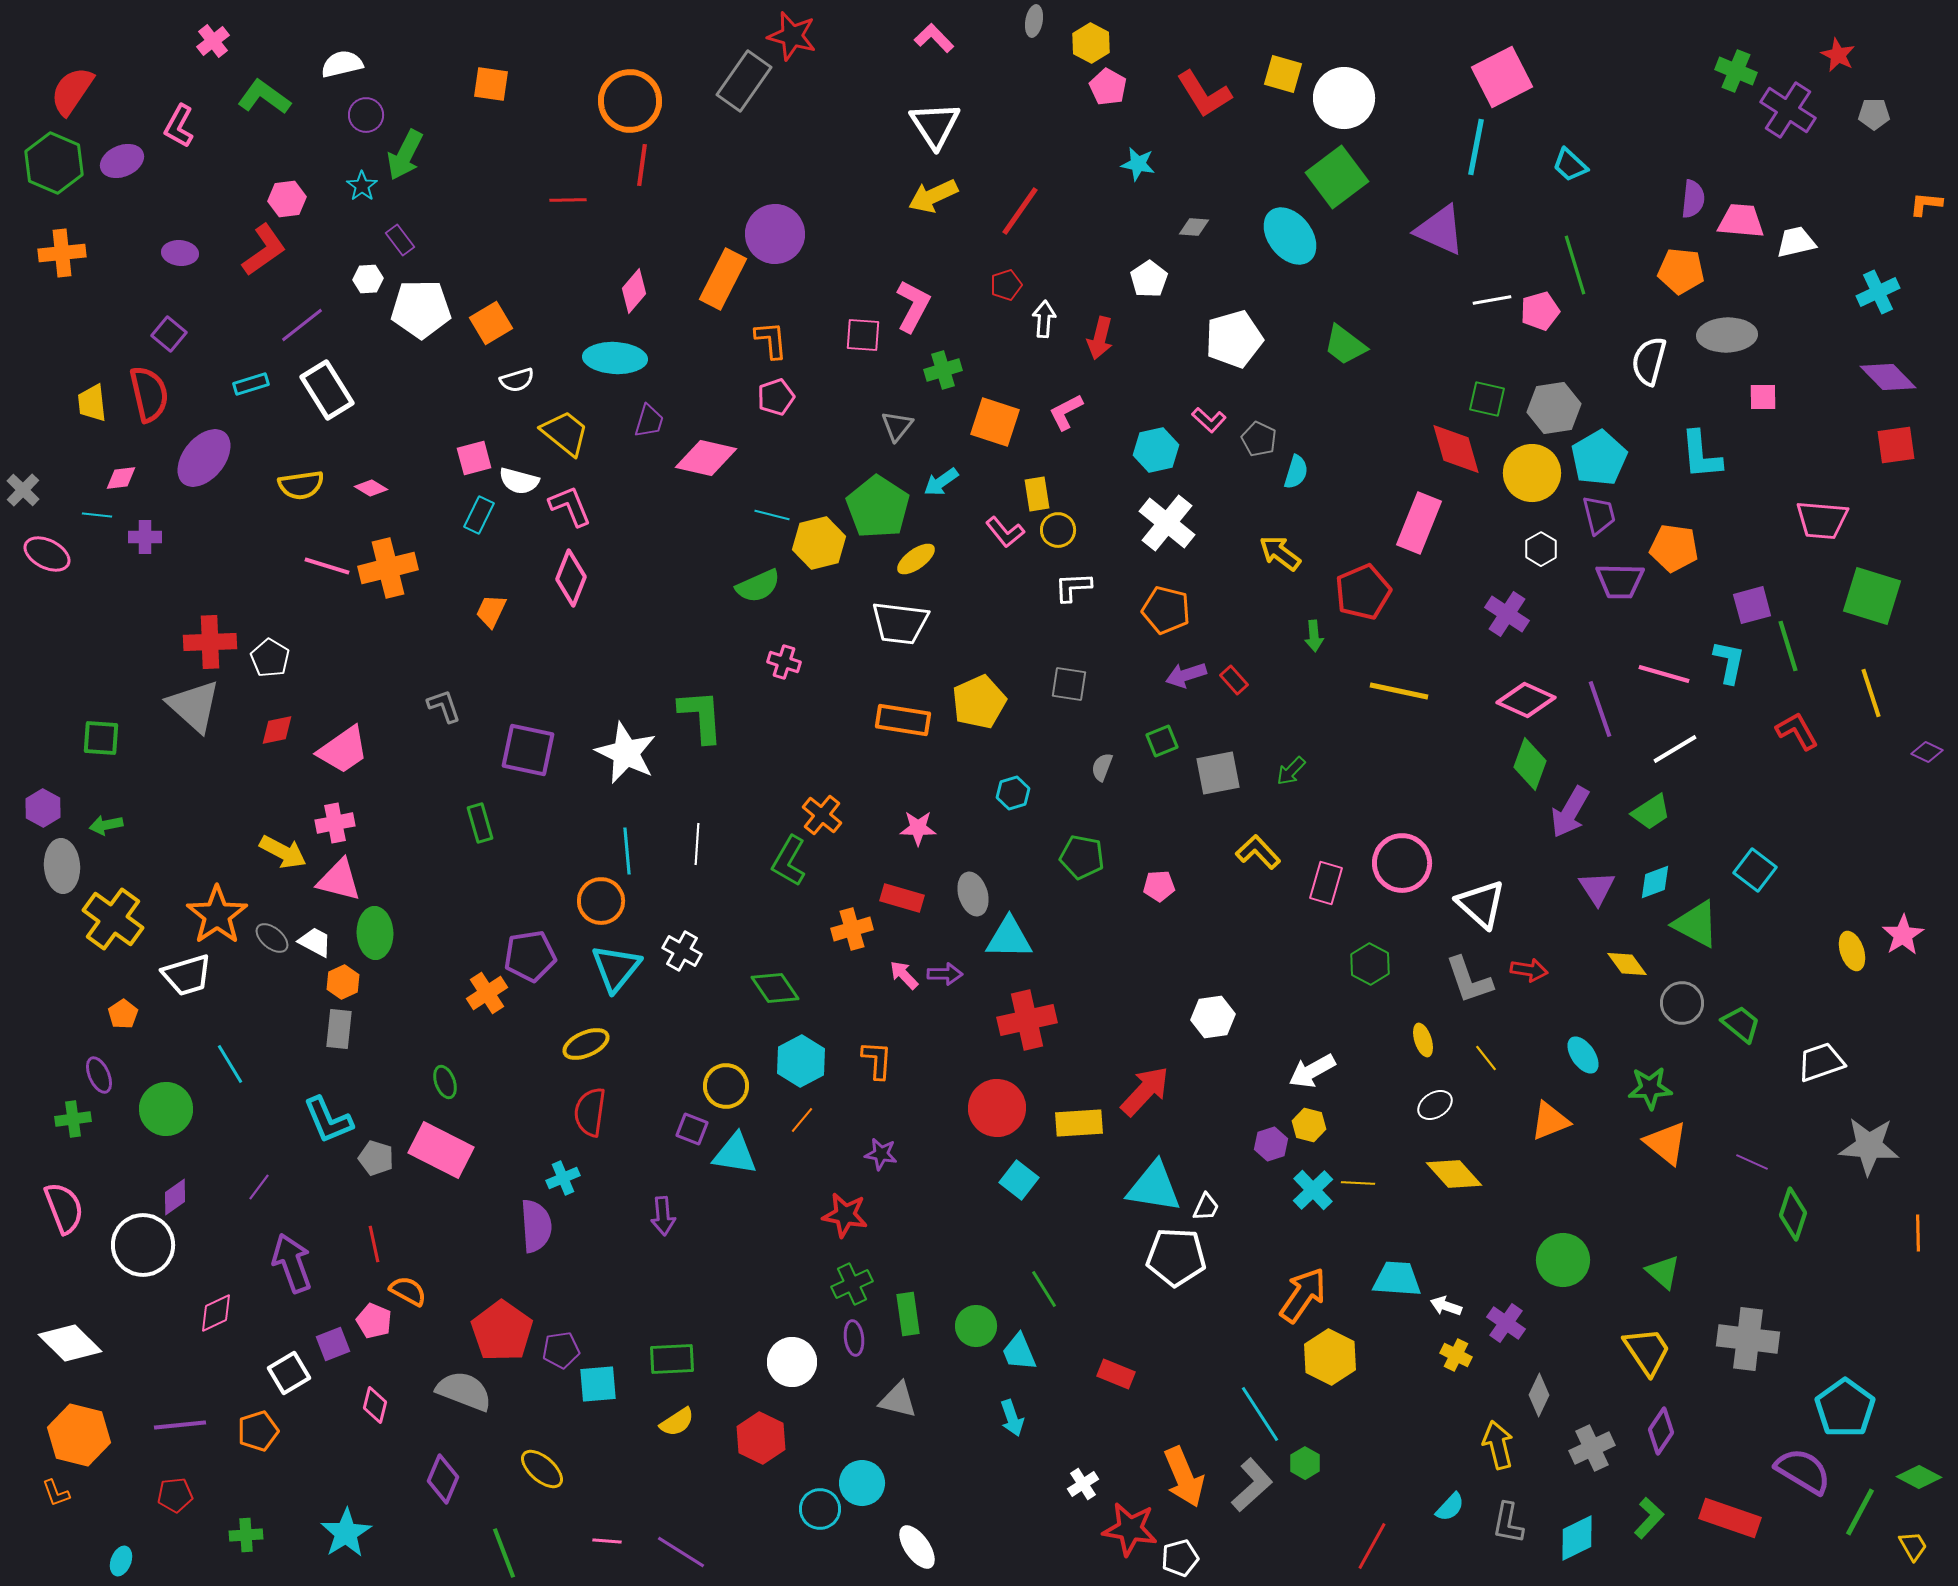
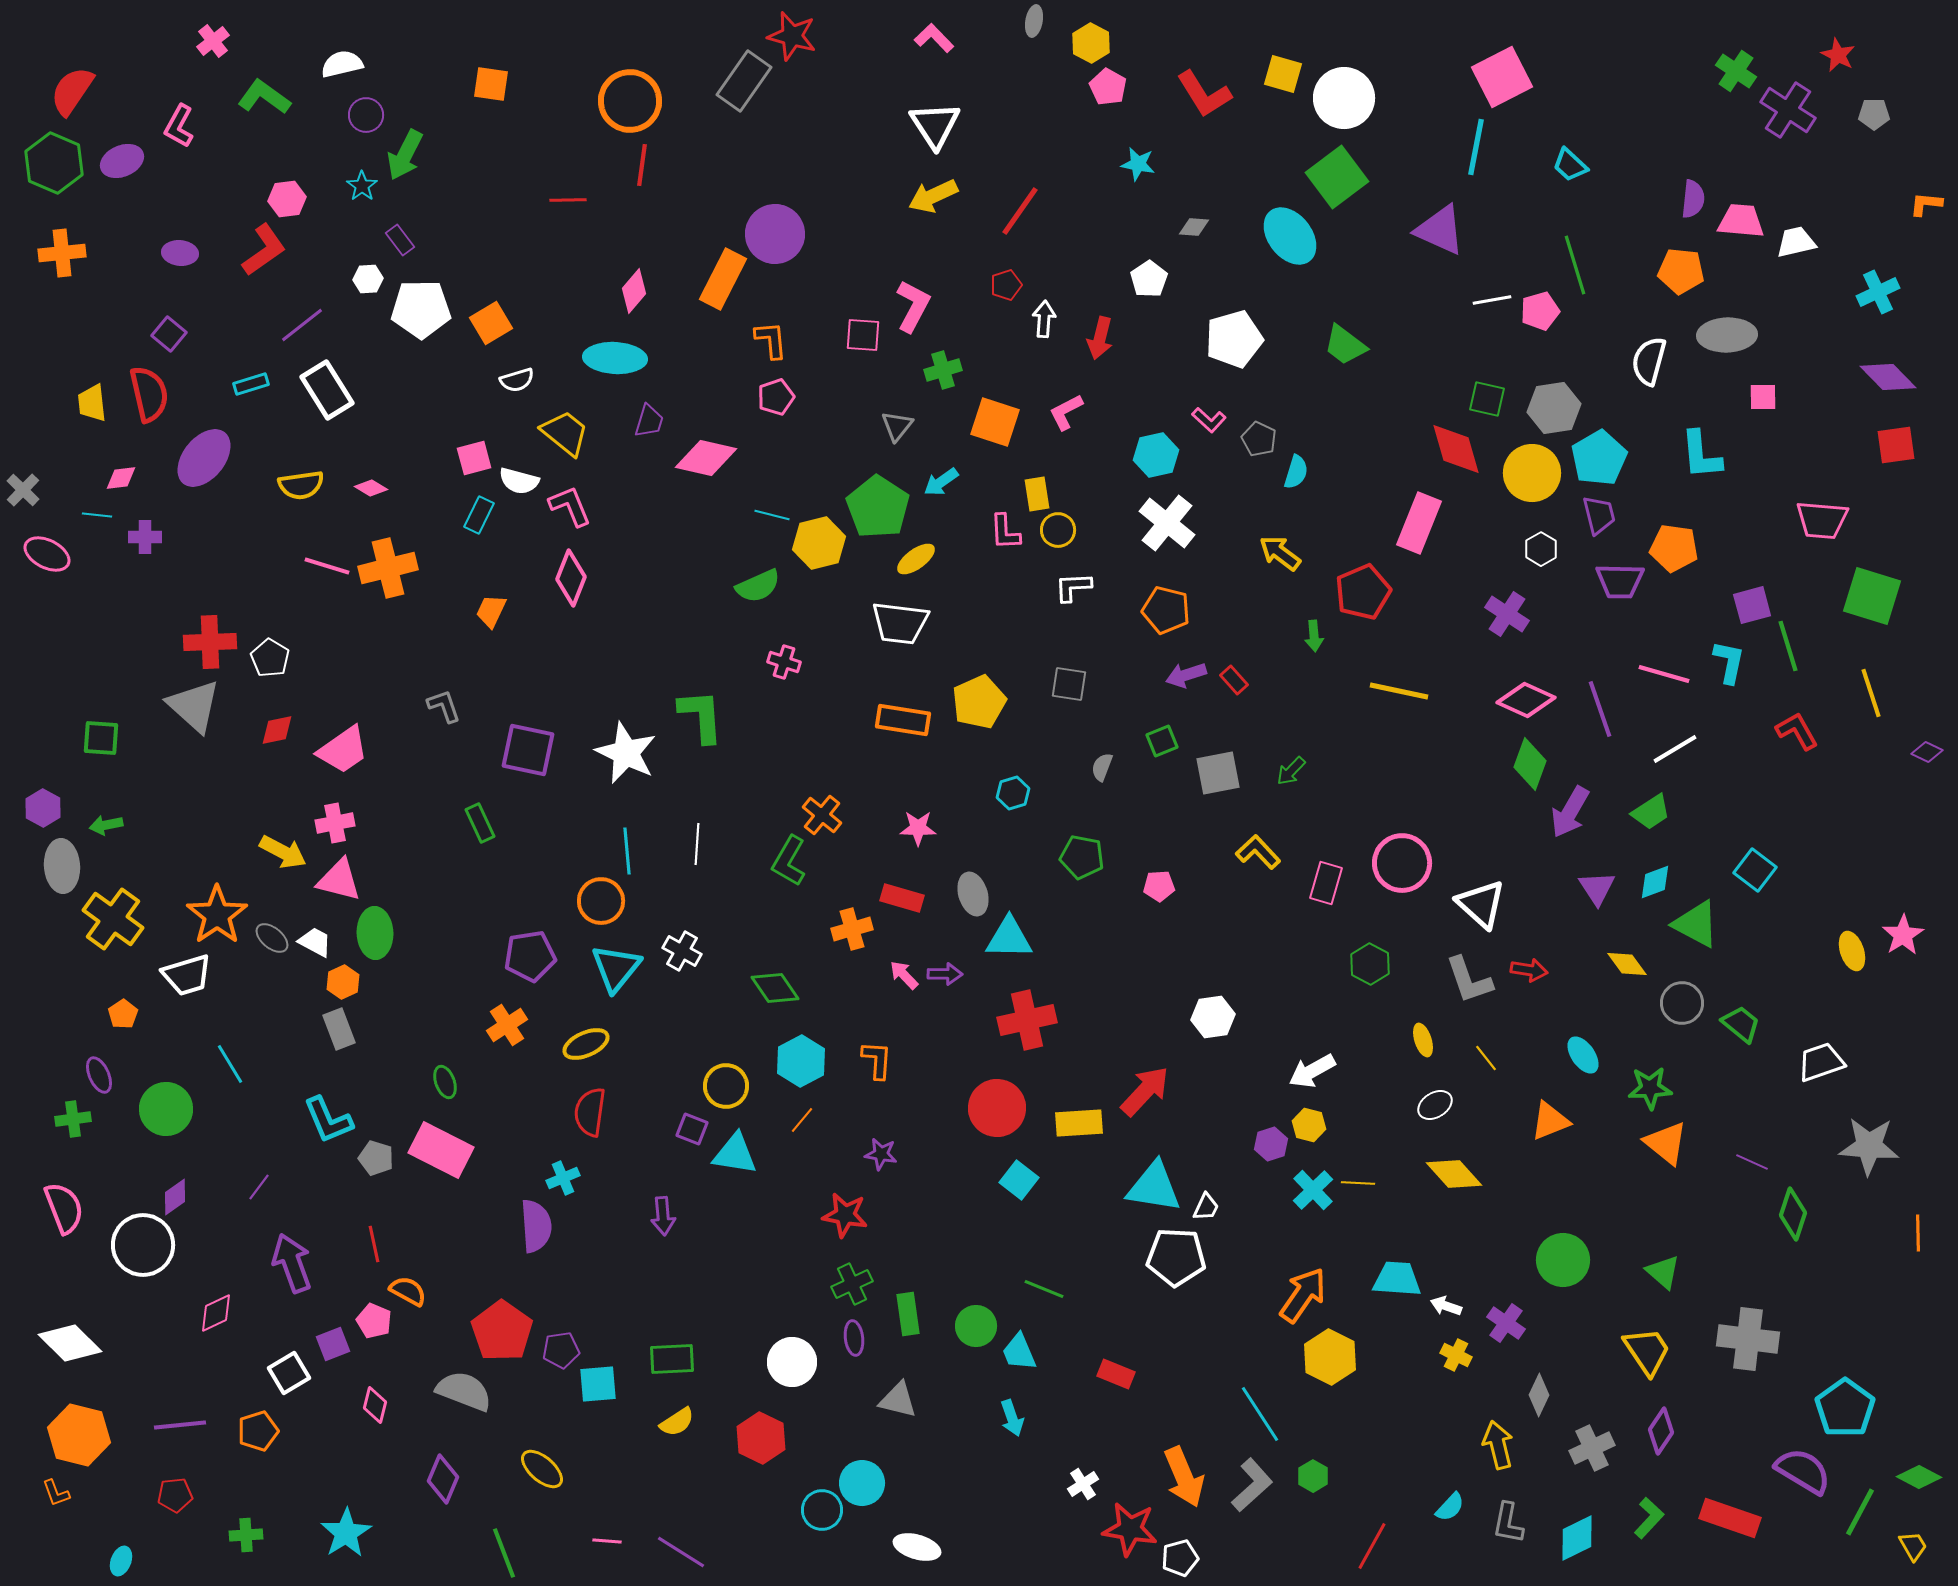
green cross at (1736, 71): rotated 12 degrees clockwise
cyan hexagon at (1156, 450): moved 5 px down
pink L-shape at (1005, 532): rotated 36 degrees clockwise
green rectangle at (480, 823): rotated 9 degrees counterclockwise
orange cross at (487, 993): moved 20 px right, 32 px down
gray rectangle at (339, 1029): rotated 27 degrees counterclockwise
green line at (1044, 1289): rotated 36 degrees counterclockwise
green hexagon at (1305, 1463): moved 8 px right, 13 px down
cyan circle at (820, 1509): moved 2 px right, 1 px down
white ellipse at (917, 1547): rotated 39 degrees counterclockwise
